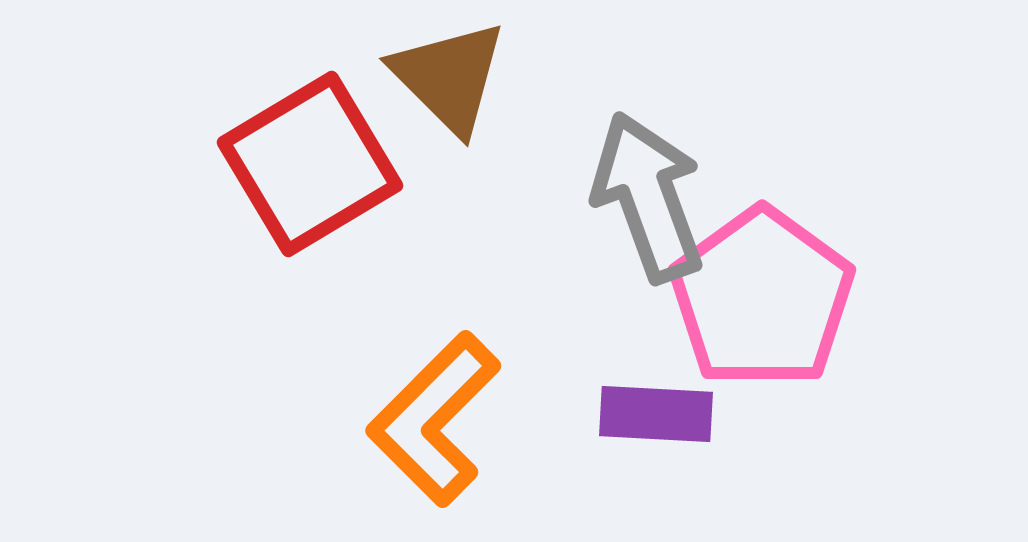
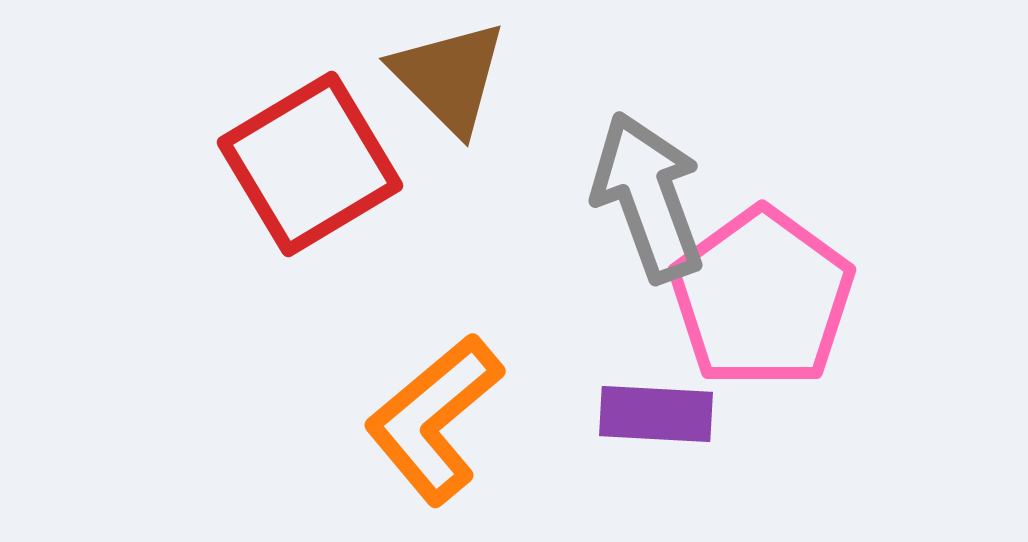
orange L-shape: rotated 5 degrees clockwise
